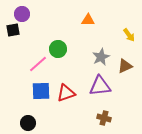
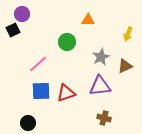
black square: rotated 16 degrees counterclockwise
yellow arrow: moved 1 px left, 1 px up; rotated 56 degrees clockwise
green circle: moved 9 px right, 7 px up
